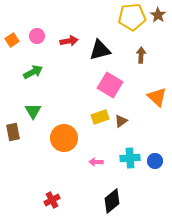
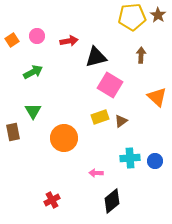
black triangle: moved 4 px left, 7 px down
pink arrow: moved 11 px down
